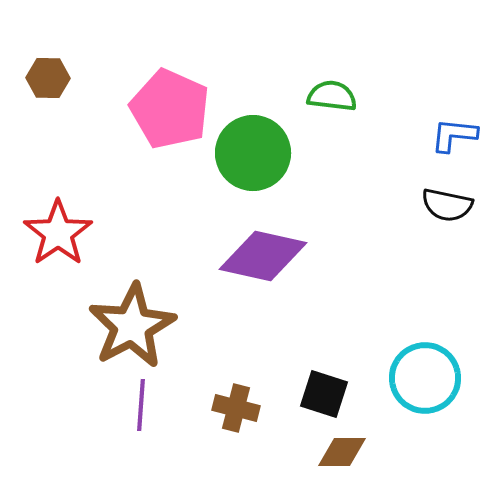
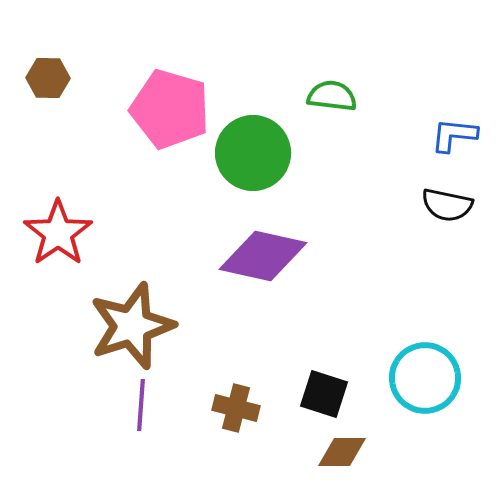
pink pentagon: rotated 8 degrees counterclockwise
brown star: rotated 10 degrees clockwise
